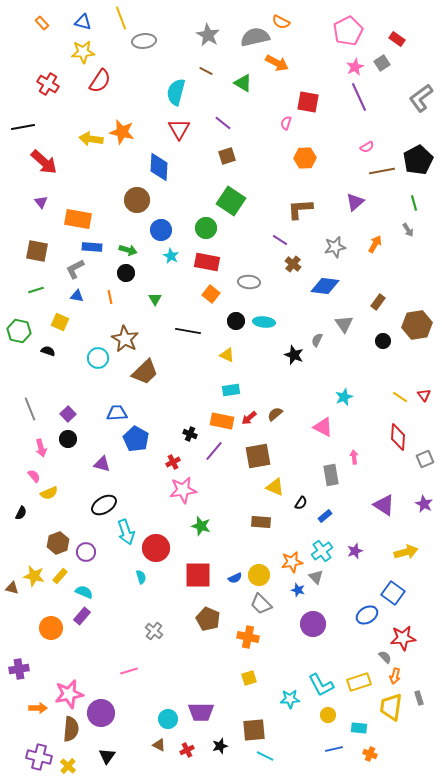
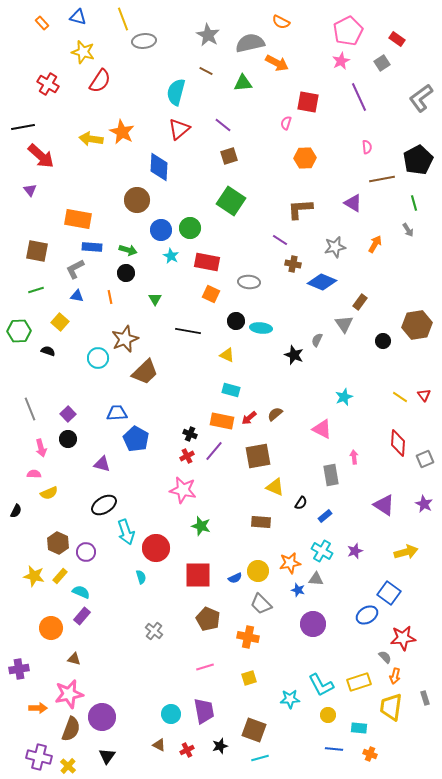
yellow line at (121, 18): moved 2 px right, 1 px down
blue triangle at (83, 22): moved 5 px left, 5 px up
gray semicircle at (255, 37): moved 5 px left, 6 px down
yellow star at (83, 52): rotated 20 degrees clockwise
pink star at (355, 67): moved 14 px left, 6 px up
green triangle at (243, 83): rotated 36 degrees counterclockwise
purple line at (223, 123): moved 2 px down
red triangle at (179, 129): rotated 20 degrees clockwise
orange star at (122, 132): rotated 15 degrees clockwise
pink semicircle at (367, 147): rotated 64 degrees counterclockwise
brown square at (227, 156): moved 2 px right
red arrow at (44, 162): moved 3 px left, 6 px up
brown line at (382, 171): moved 8 px down
purple triangle at (41, 202): moved 11 px left, 12 px up
purple triangle at (355, 202): moved 2 px left, 1 px down; rotated 48 degrees counterclockwise
green circle at (206, 228): moved 16 px left
brown cross at (293, 264): rotated 28 degrees counterclockwise
blue diamond at (325, 286): moved 3 px left, 4 px up; rotated 16 degrees clockwise
orange square at (211, 294): rotated 12 degrees counterclockwise
brown rectangle at (378, 302): moved 18 px left
yellow square at (60, 322): rotated 18 degrees clockwise
cyan ellipse at (264, 322): moved 3 px left, 6 px down
green hexagon at (19, 331): rotated 15 degrees counterclockwise
brown star at (125, 339): rotated 20 degrees clockwise
cyan rectangle at (231, 390): rotated 24 degrees clockwise
pink triangle at (323, 427): moved 1 px left, 2 px down
red diamond at (398, 437): moved 6 px down
red cross at (173, 462): moved 14 px right, 6 px up
pink semicircle at (34, 476): moved 2 px up; rotated 48 degrees counterclockwise
pink star at (183, 490): rotated 20 degrees clockwise
black semicircle at (21, 513): moved 5 px left, 2 px up
brown hexagon at (58, 543): rotated 15 degrees counterclockwise
cyan cross at (322, 551): rotated 25 degrees counterclockwise
orange star at (292, 562): moved 2 px left, 1 px down
yellow circle at (259, 575): moved 1 px left, 4 px up
gray triangle at (316, 577): moved 2 px down; rotated 42 degrees counterclockwise
brown triangle at (12, 588): moved 62 px right, 71 px down
cyan semicircle at (84, 592): moved 3 px left
blue square at (393, 593): moved 4 px left
pink line at (129, 671): moved 76 px right, 4 px up
gray rectangle at (419, 698): moved 6 px right
purple trapezoid at (201, 712): moved 3 px right, 1 px up; rotated 100 degrees counterclockwise
purple circle at (101, 713): moved 1 px right, 4 px down
cyan circle at (168, 719): moved 3 px right, 5 px up
brown semicircle at (71, 729): rotated 15 degrees clockwise
brown square at (254, 730): rotated 25 degrees clockwise
blue line at (334, 749): rotated 18 degrees clockwise
cyan line at (265, 756): moved 5 px left, 2 px down; rotated 42 degrees counterclockwise
